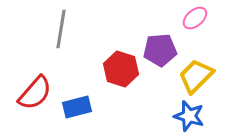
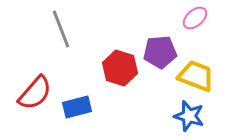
gray line: rotated 30 degrees counterclockwise
purple pentagon: moved 2 px down
red hexagon: moved 1 px left, 1 px up
yellow trapezoid: rotated 66 degrees clockwise
